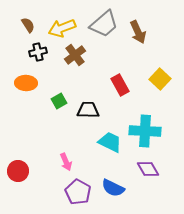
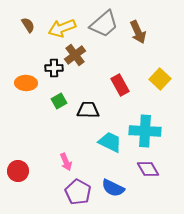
black cross: moved 16 px right, 16 px down; rotated 12 degrees clockwise
